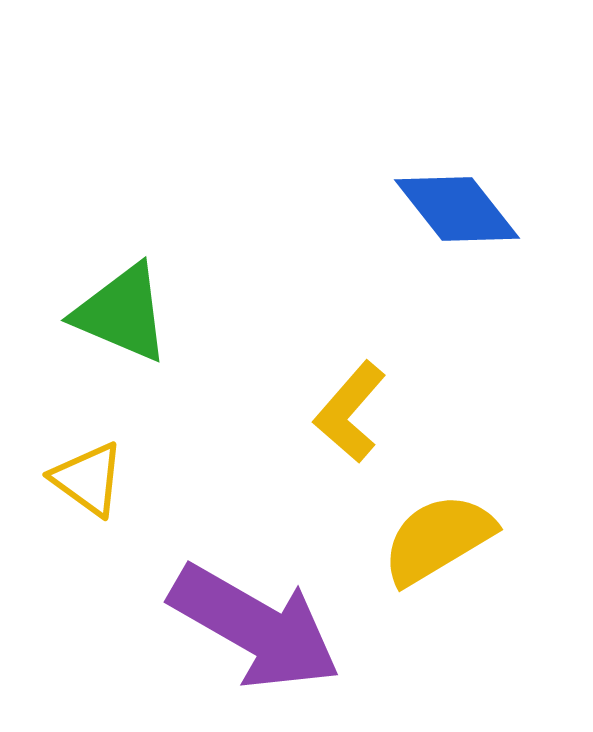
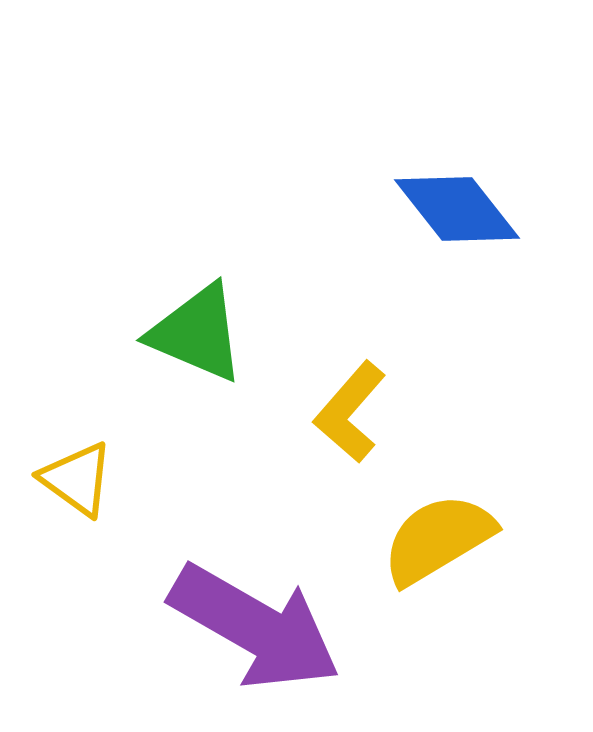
green triangle: moved 75 px right, 20 px down
yellow triangle: moved 11 px left
